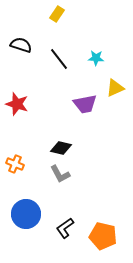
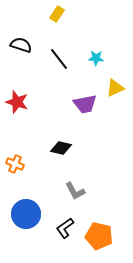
red star: moved 2 px up
gray L-shape: moved 15 px right, 17 px down
orange pentagon: moved 4 px left
